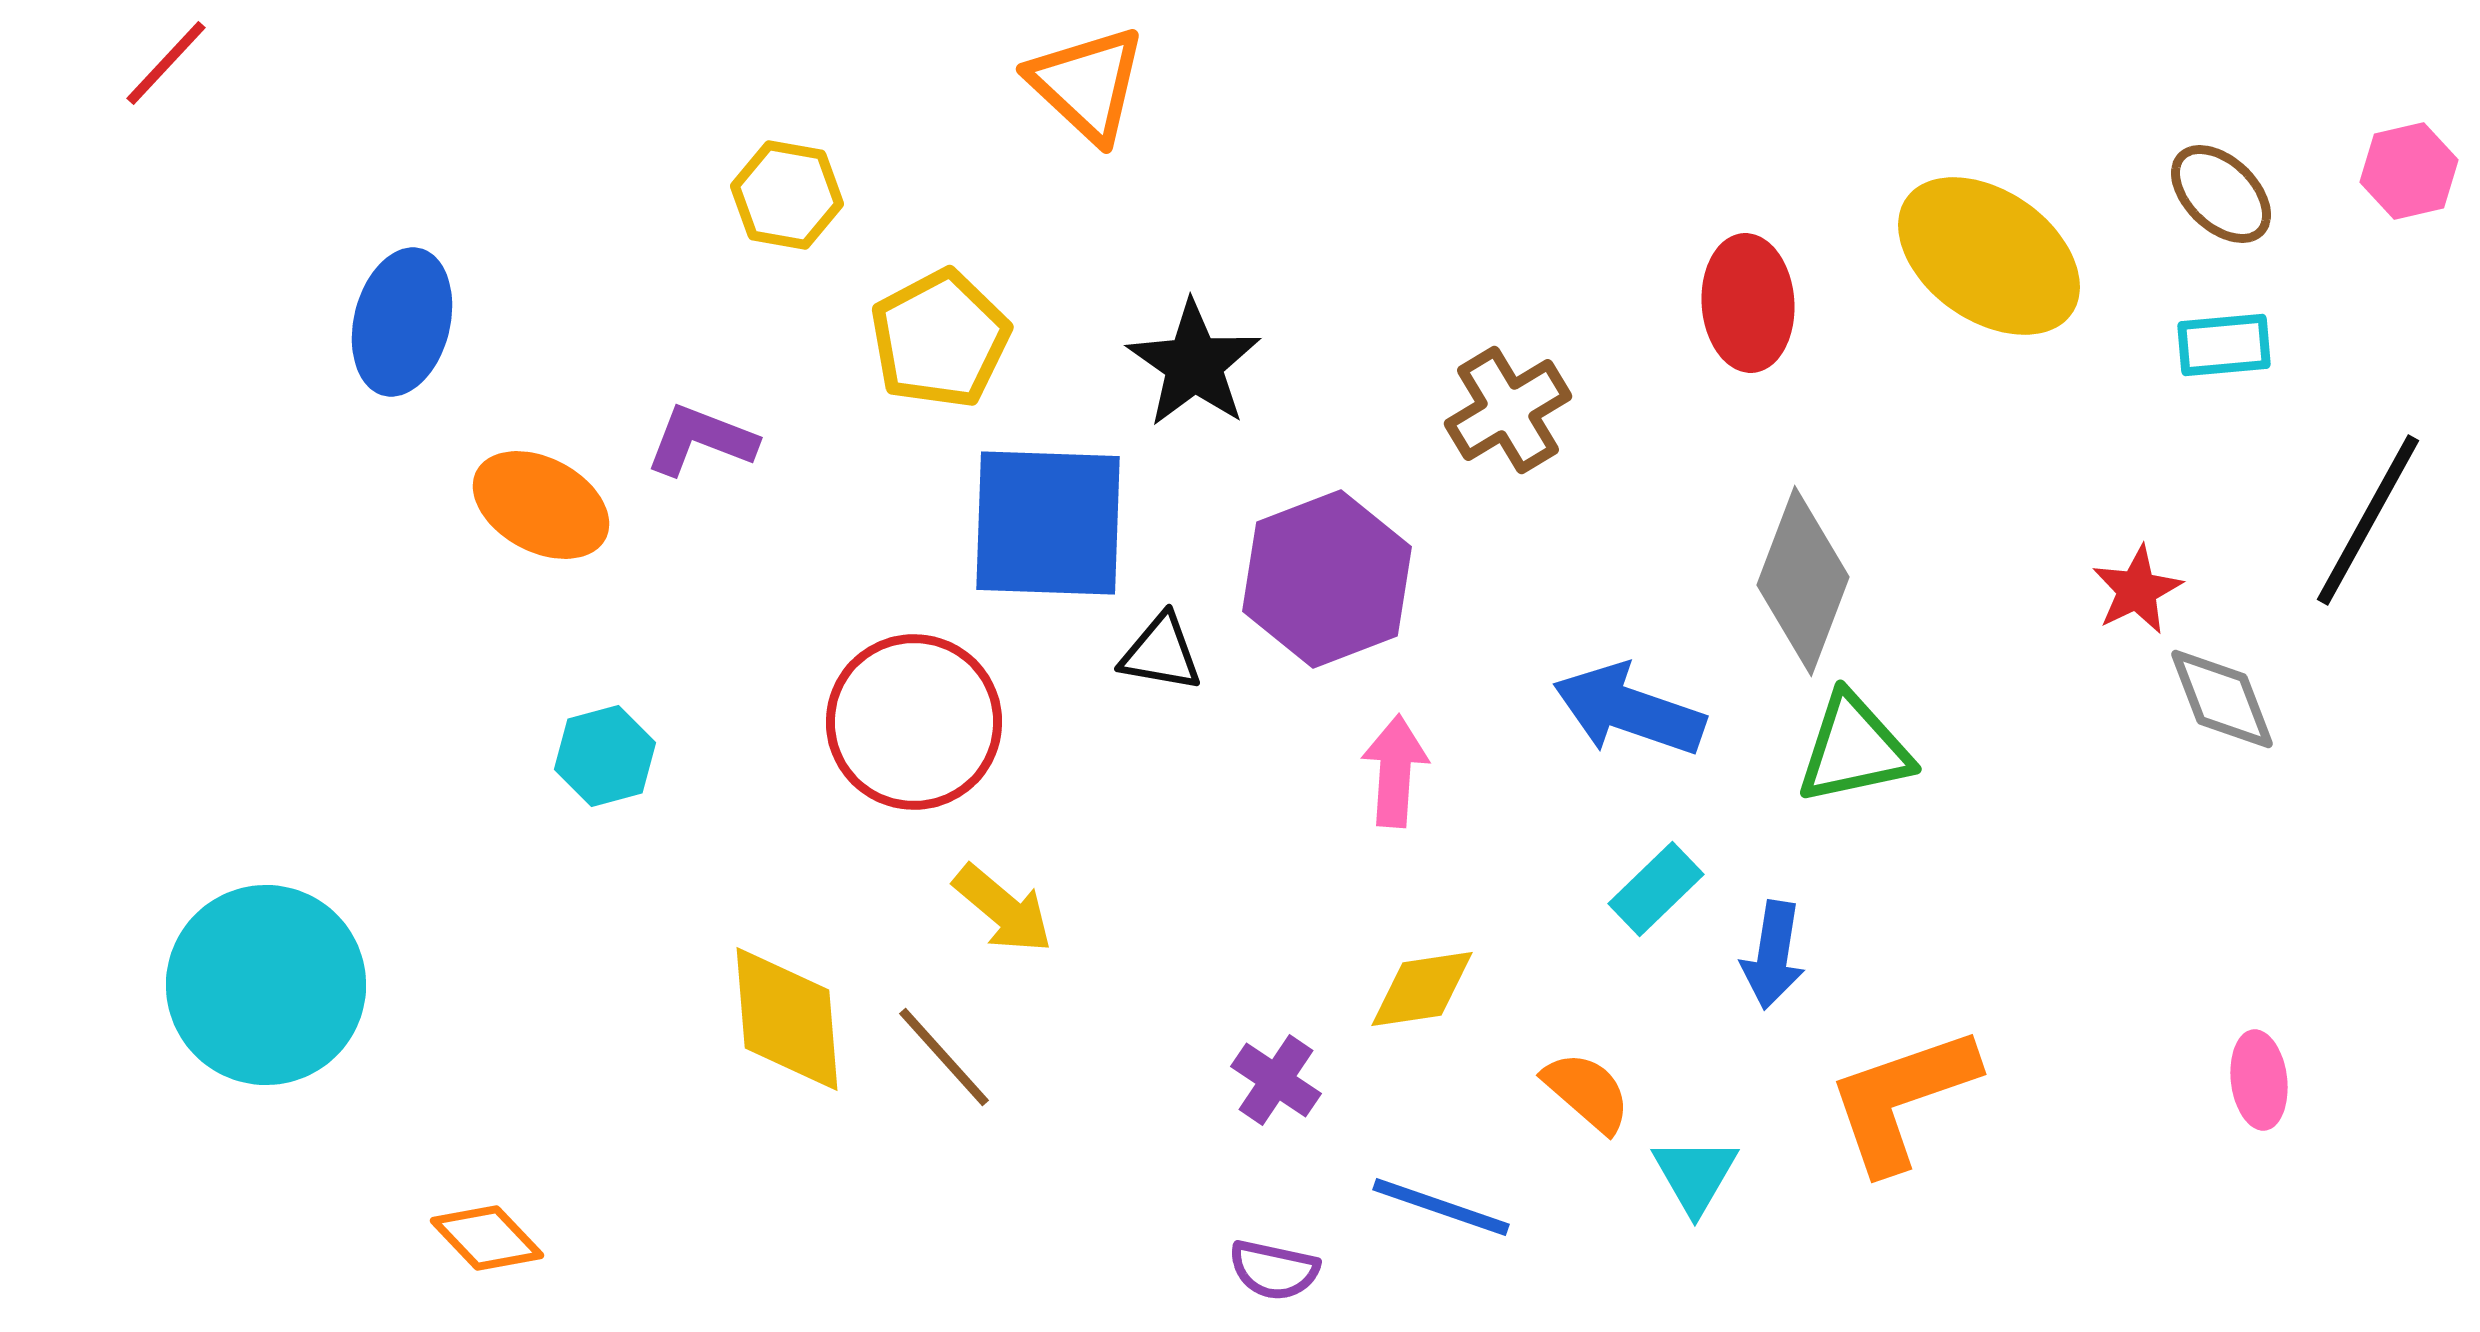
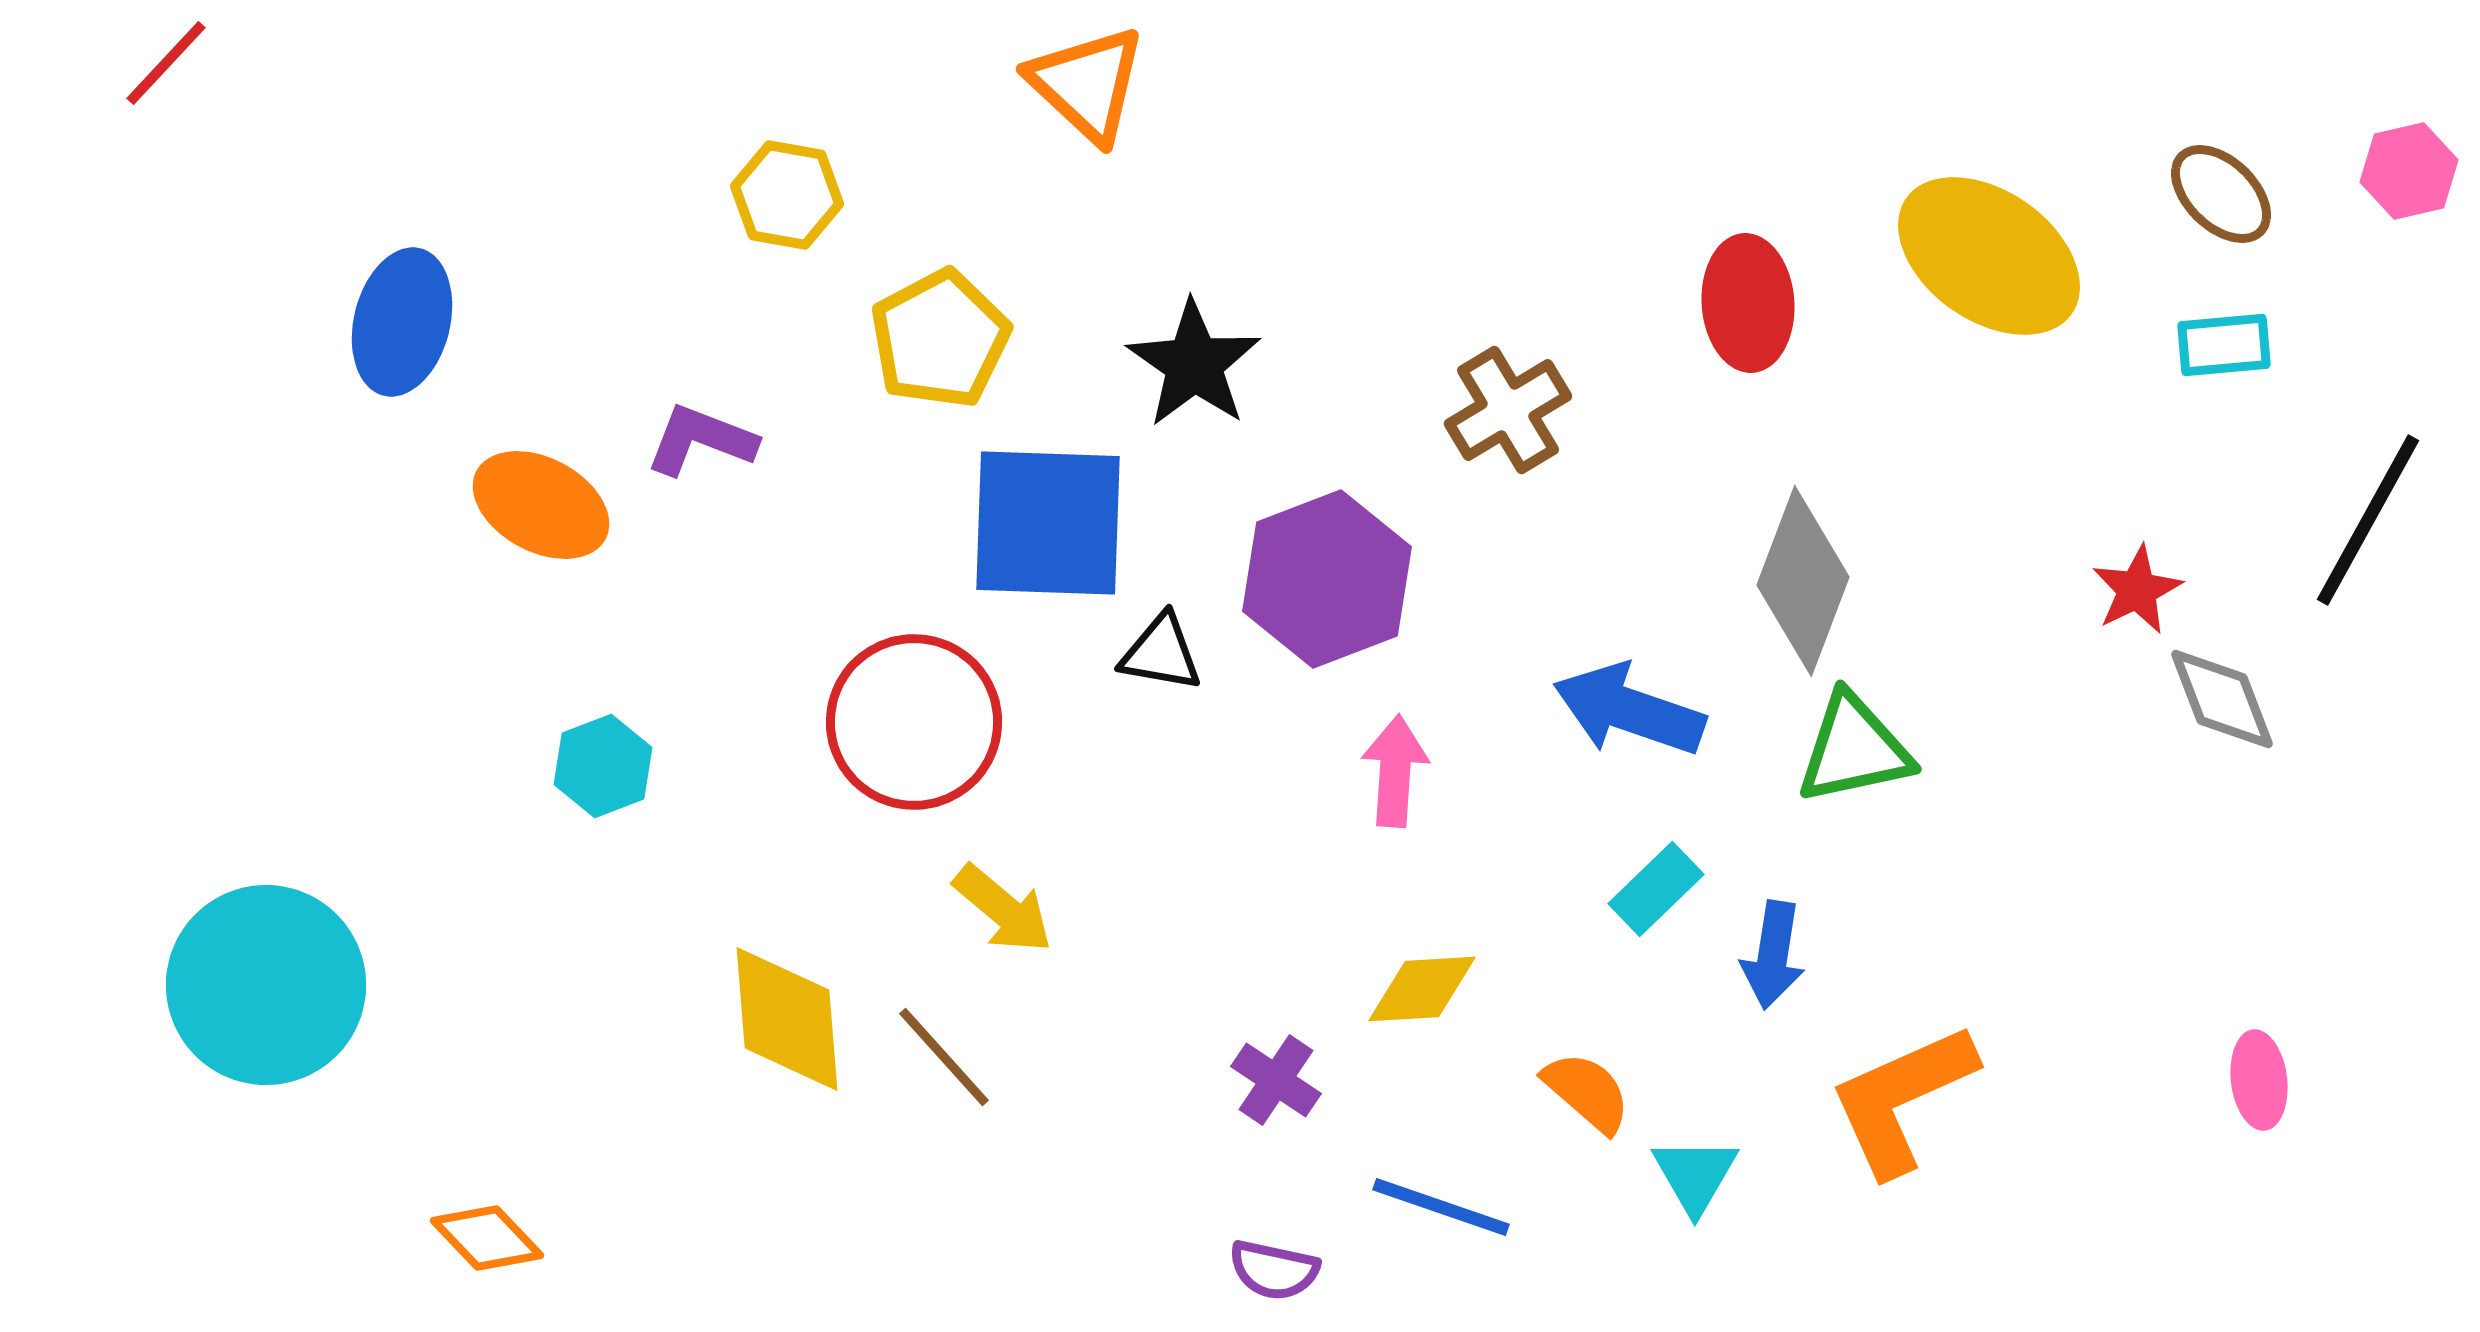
cyan hexagon at (605, 756): moved 2 px left, 10 px down; rotated 6 degrees counterclockwise
yellow diamond at (1422, 989): rotated 5 degrees clockwise
orange L-shape at (1902, 1099): rotated 5 degrees counterclockwise
